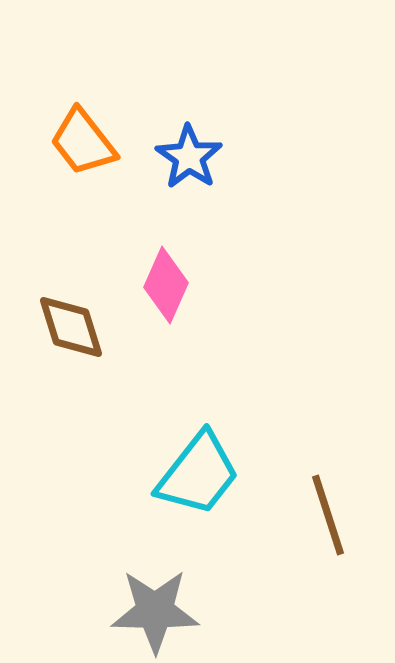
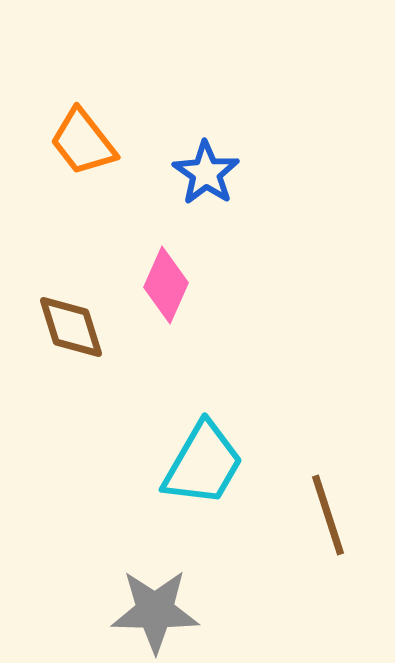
blue star: moved 17 px right, 16 px down
cyan trapezoid: moved 5 px right, 10 px up; rotated 8 degrees counterclockwise
